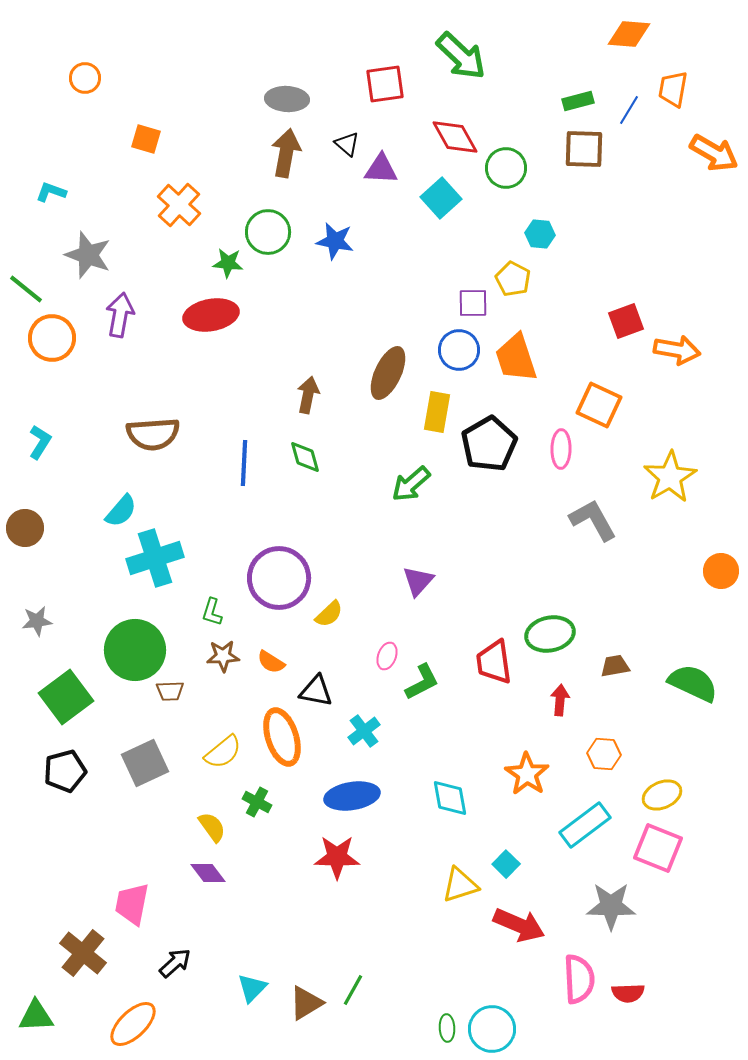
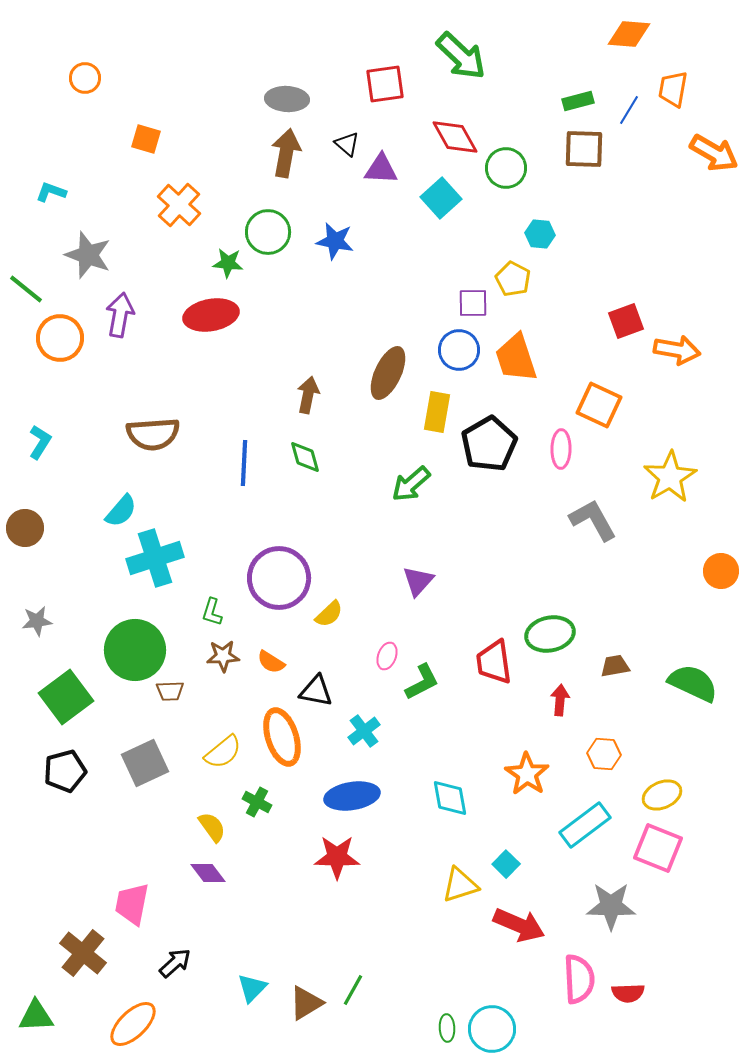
orange circle at (52, 338): moved 8 px right
